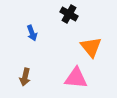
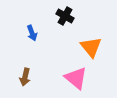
black cross: moved 4 px left, 2 px down
pink triangle: rotated 35 degrees clockwise
